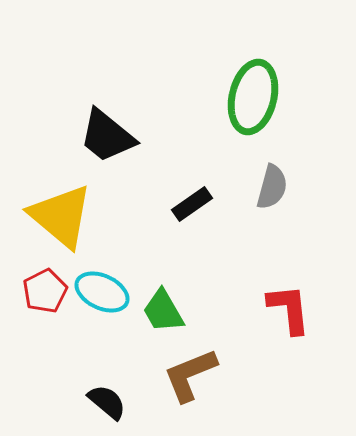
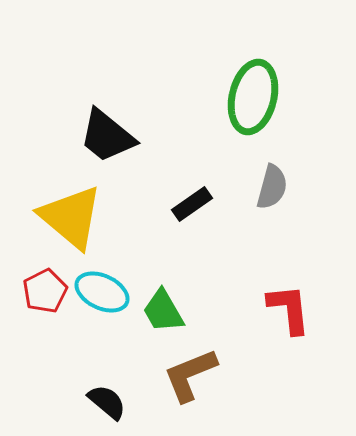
yellow triangle: moved 10 px right, 1 px down
